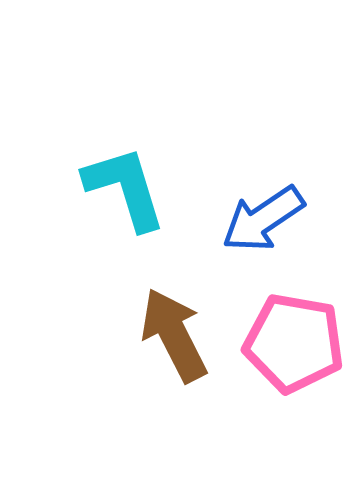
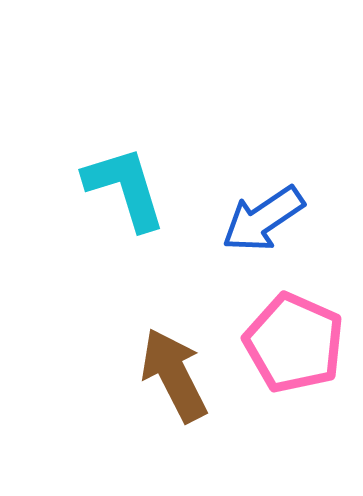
brown arrow: moved 40 px down
pink pentagon: rotated 14 degrees clockwise
